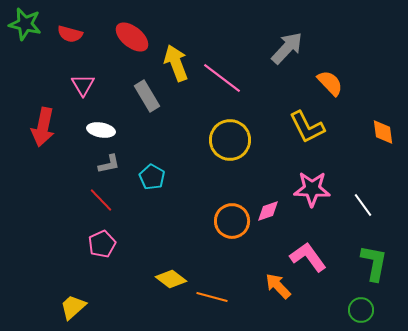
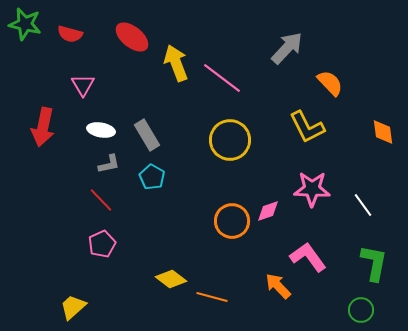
gray rectangle: moved 39 px down
